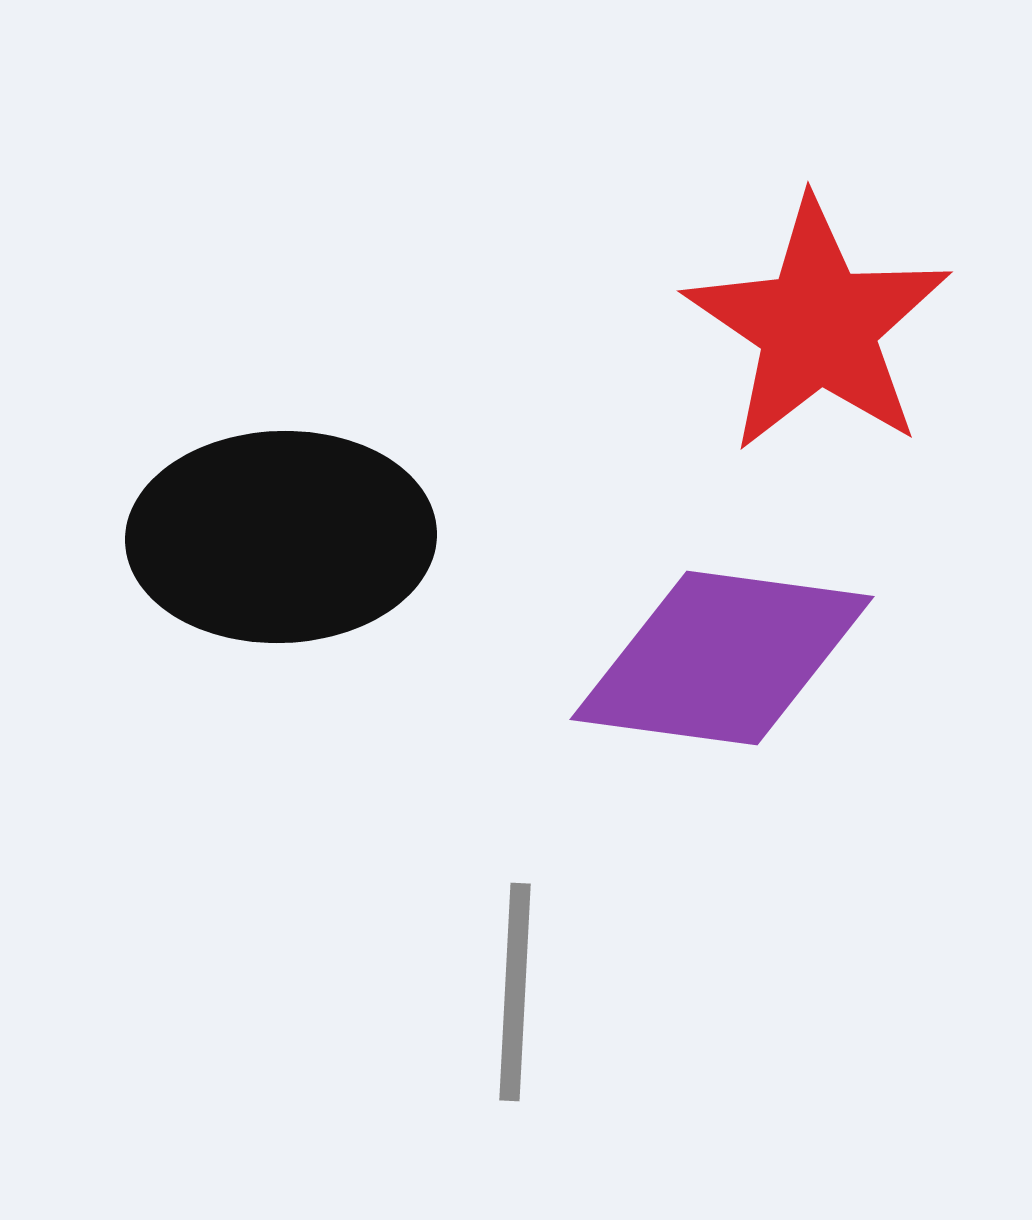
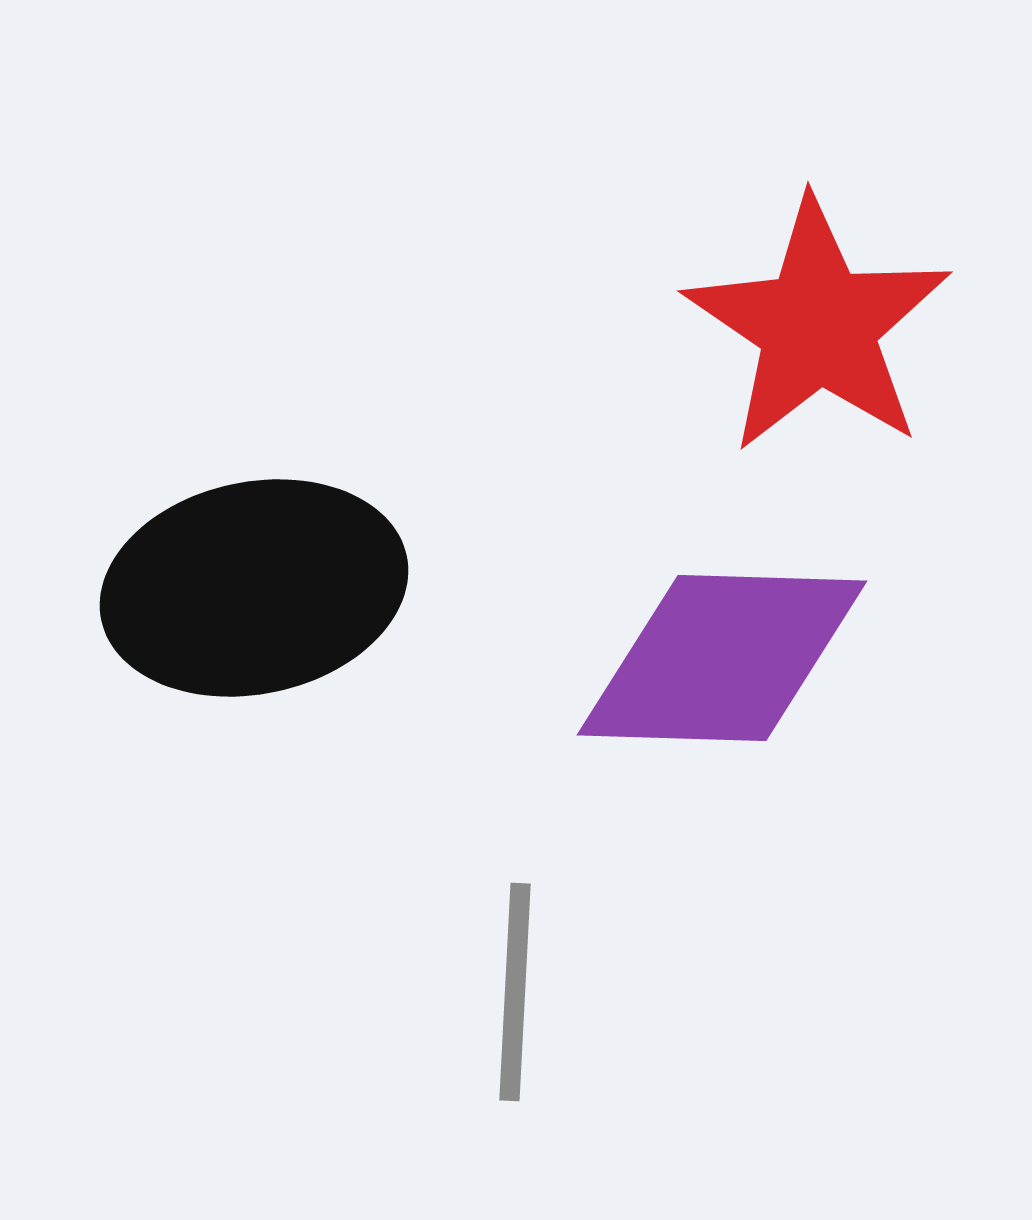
black ellipse: moved 27 px left, 51 px down; rotated 10 degrees counterclockwise
purple diamond: rotated 6 degrees counterclockwise
